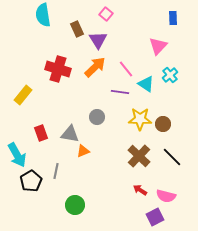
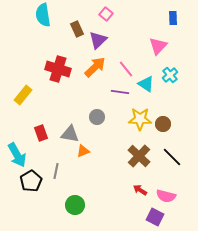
purple triangle: rotated 18 degrees clockwise
purple square: rotated 36 degrees counterclockwise
